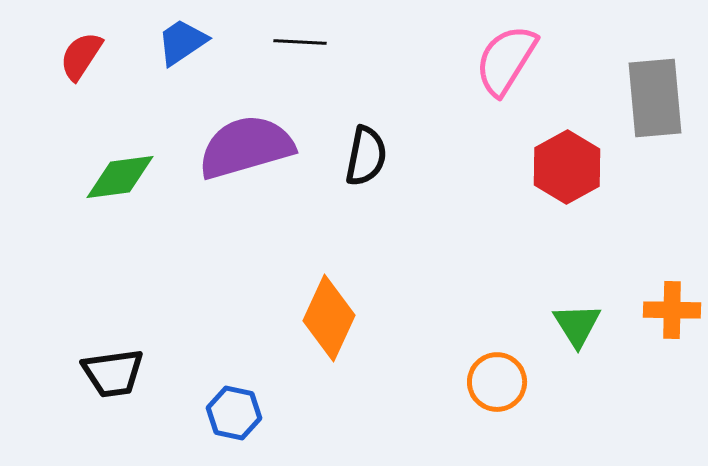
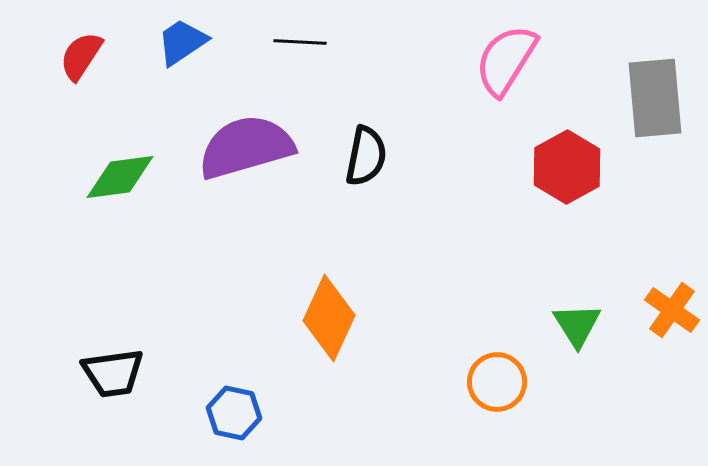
orange cross: rotated 34 degrees clockwise
